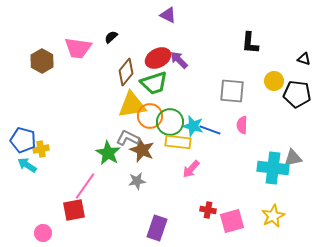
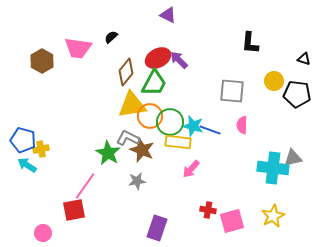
green trapezoid: rotated 44 degrees counterclockwise
